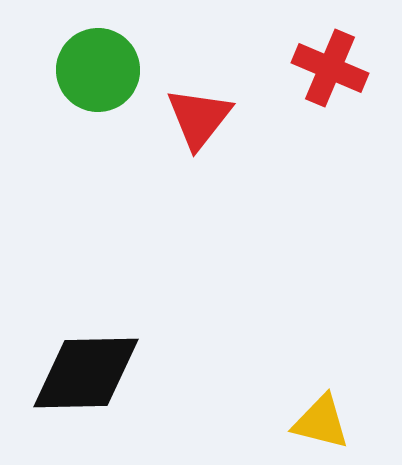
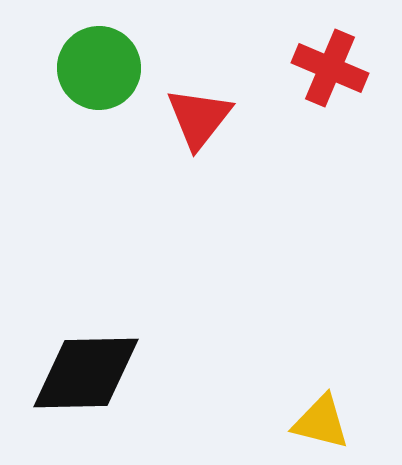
green circle: moved 1 px right, 2 px up
